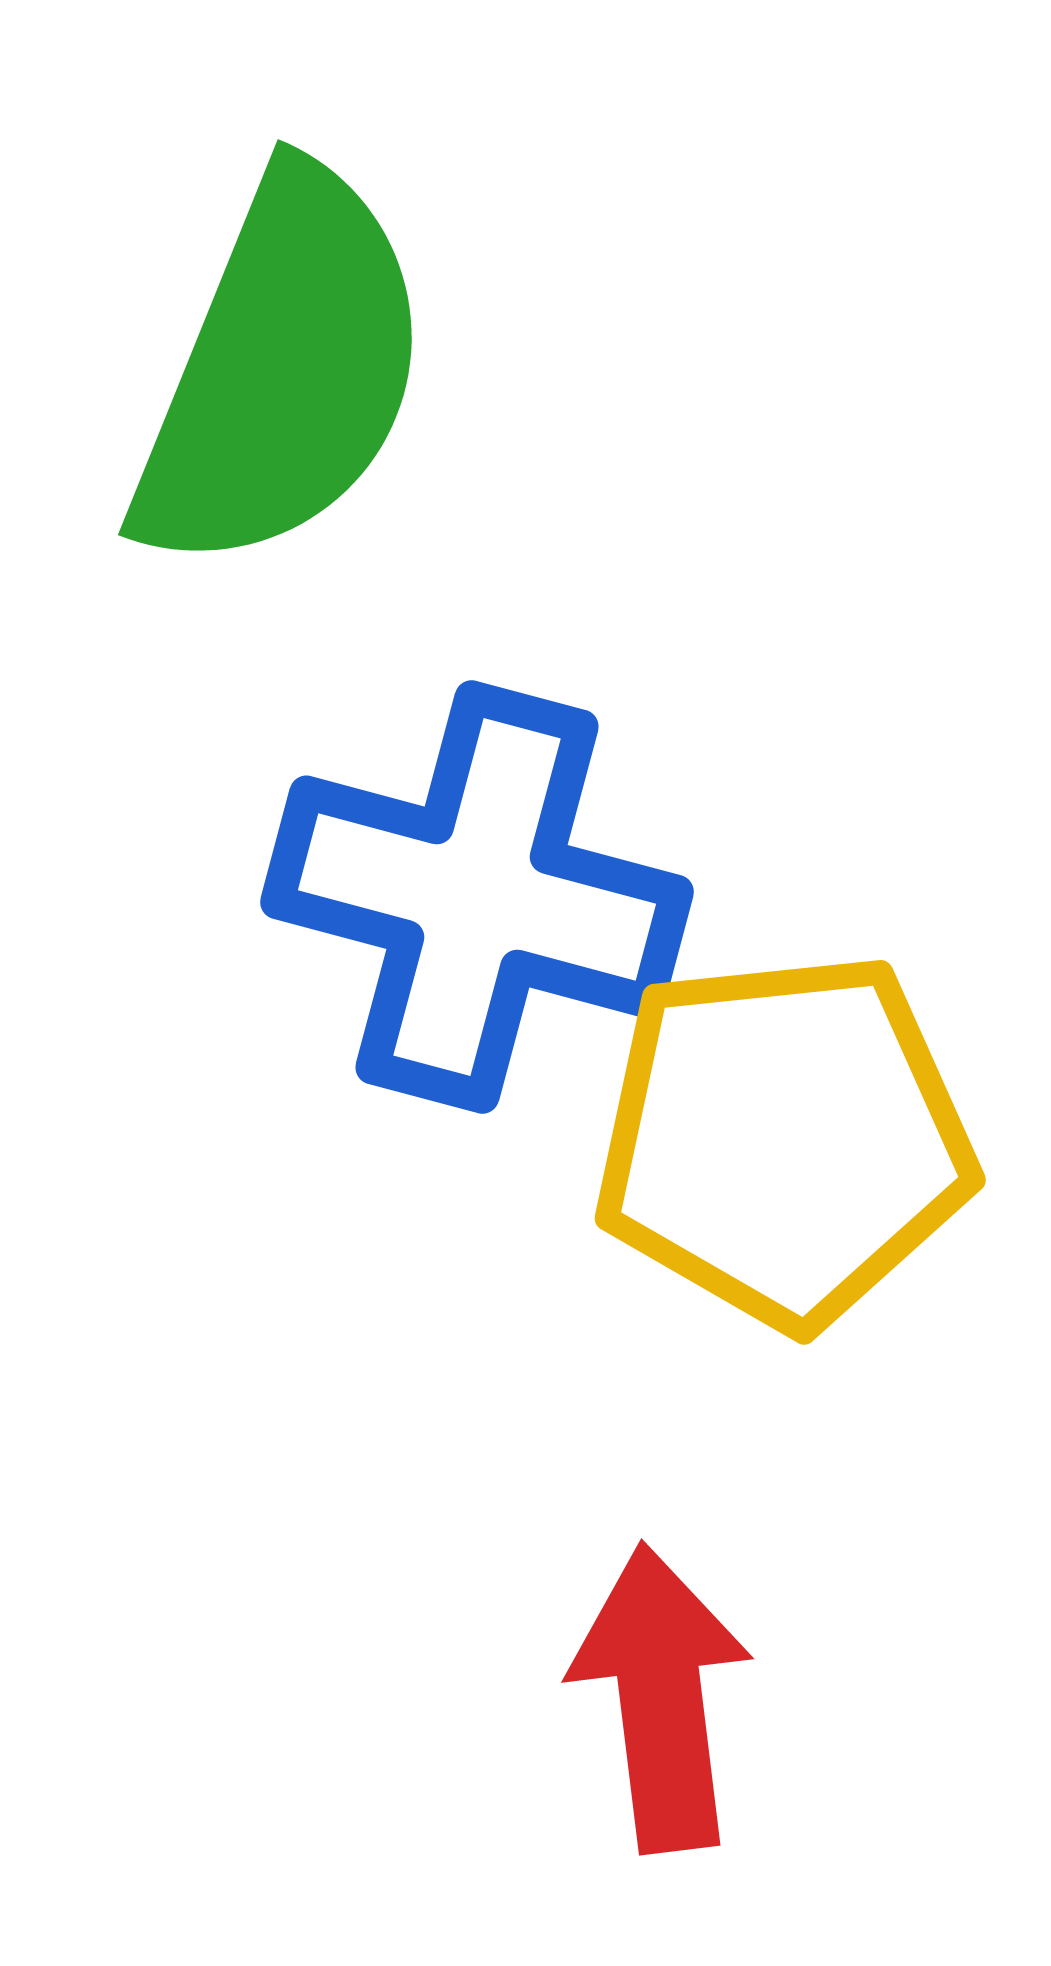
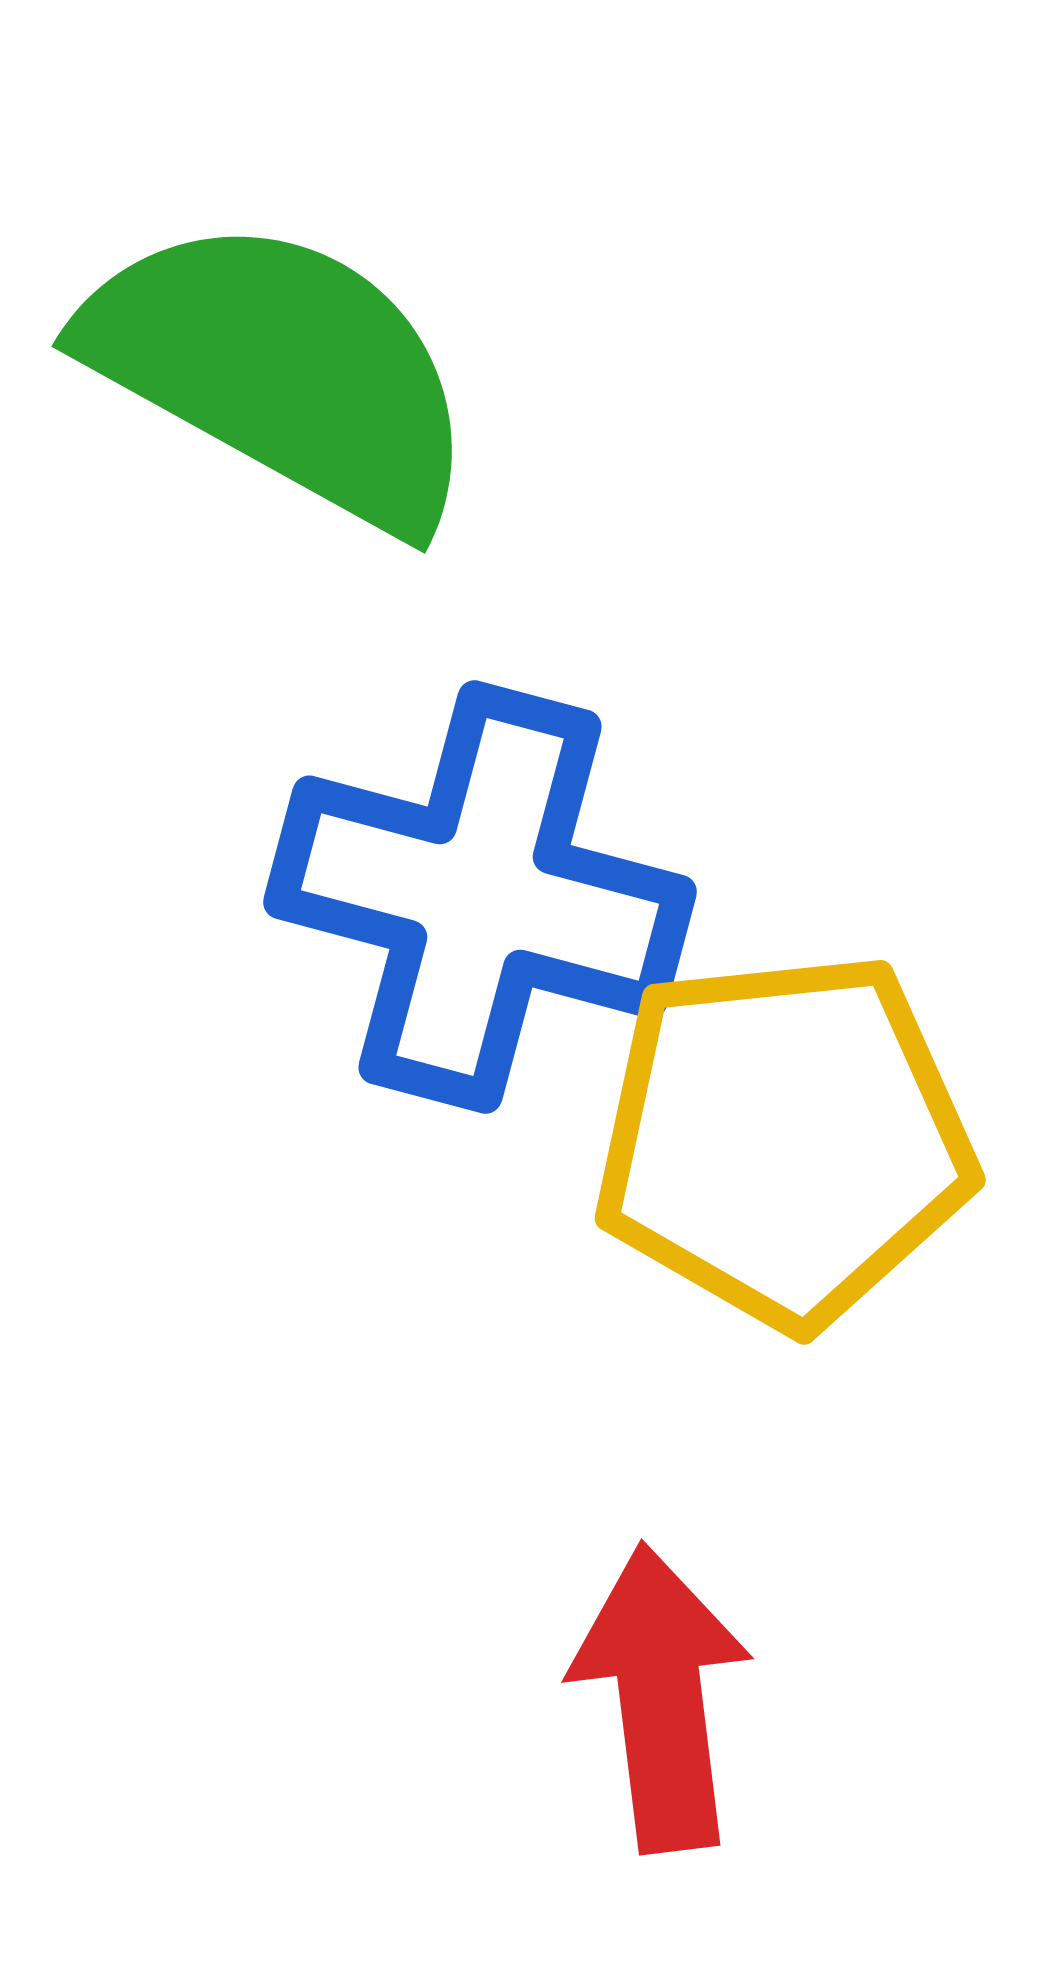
green semicircle: rotated 83 degrees counterclockwise
blue cross: moved 3 px right
